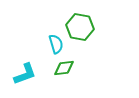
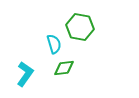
cyan semicircle: moved 2 px left
cyan L-shape: rotated 35 degrees counterclockwise
